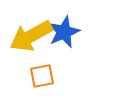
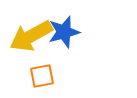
blue star: rotated 8 degrees clockwise
